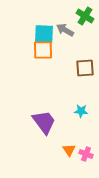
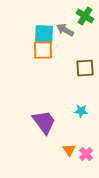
pink cross: rotated 24 degrees clockwise
